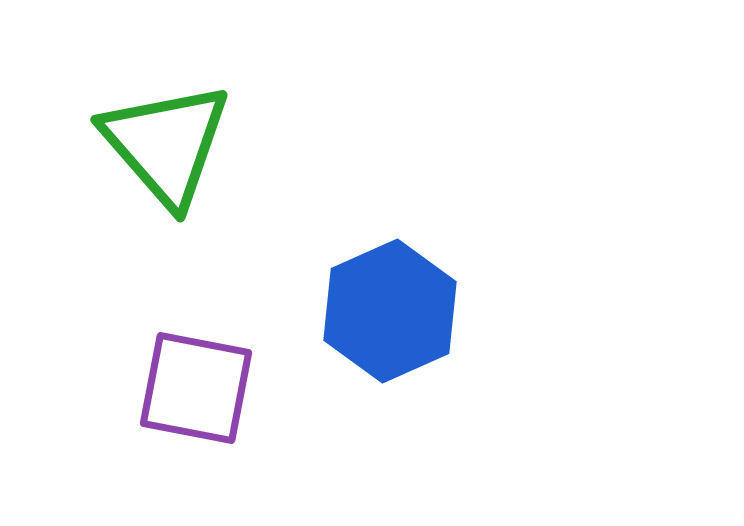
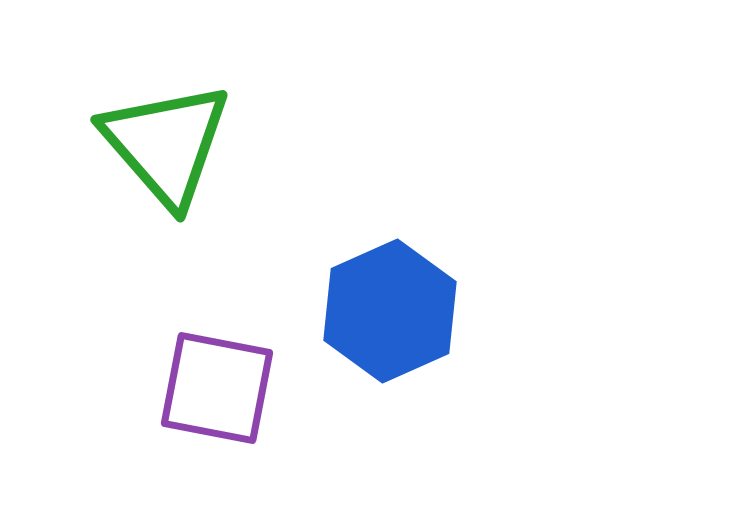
purple square: moved 21 px right
